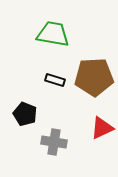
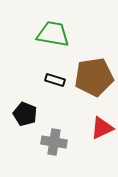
brown pentagon: rotated 6 degrees counterclockwise
